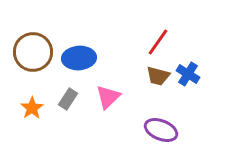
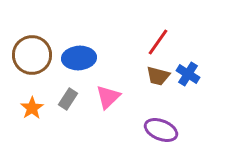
brown circle: moved 1 px left, 3 px down
